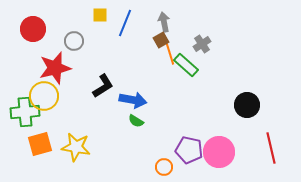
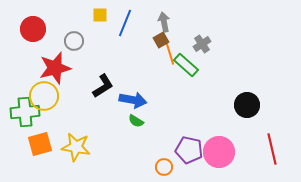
red line: moved 1 px right, 1 px down
